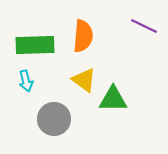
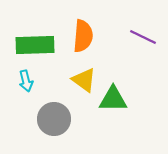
purple line: moved 1 px left, 11 px down
